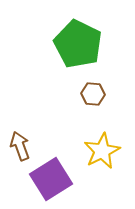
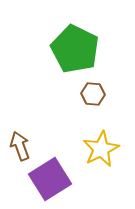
green pentagon: moved 3 px left, 5 px down
yellow star: moved 1 px left, 2 px up
purple square: moved 1 px left
